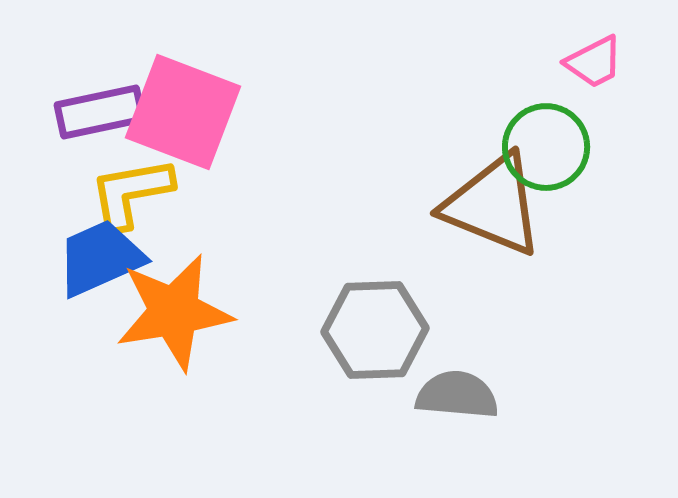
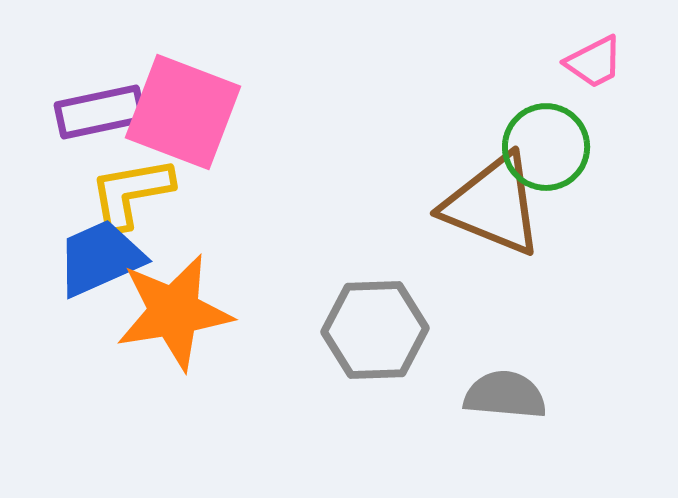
gray semicircle: moved 48 px right
